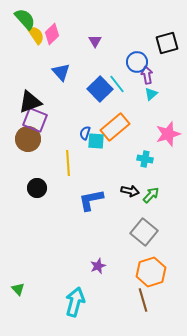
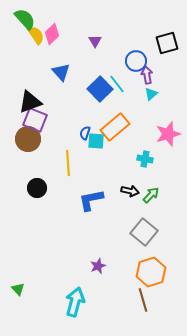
blue circle: moved 1 px left, 1 px up
